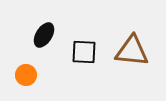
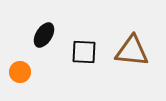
orange circle: moved 6 px left, 3 px up
